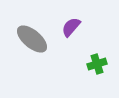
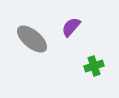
green cross: moved 3 px left, 2 px down
